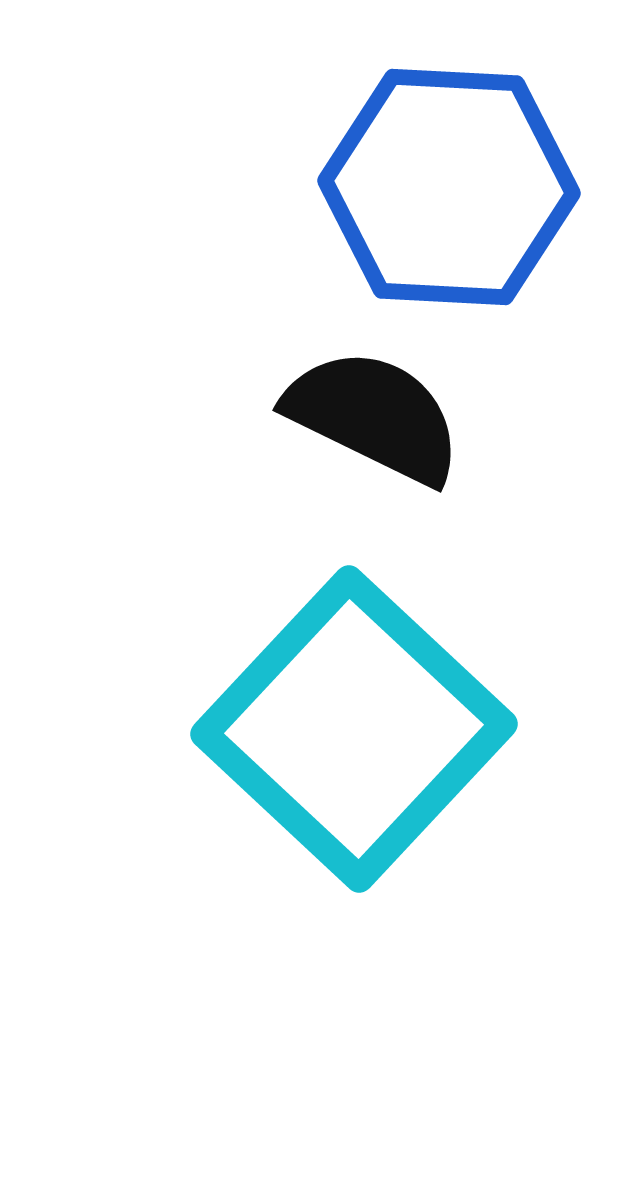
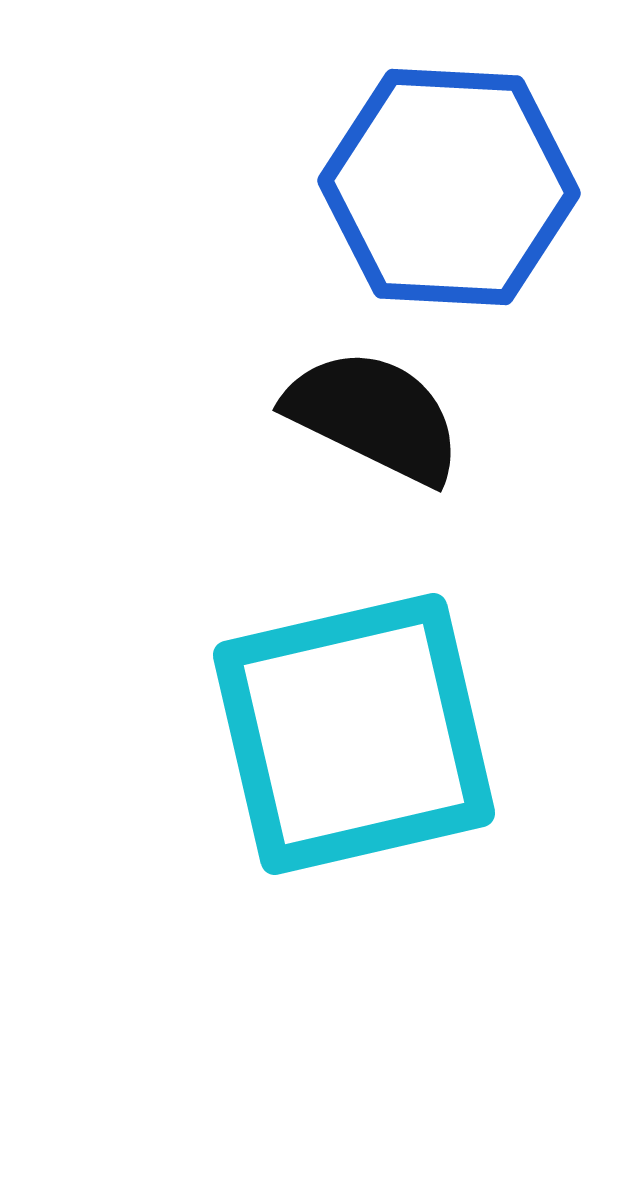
cyan square: moved 5 px down; rotated 34 degrees clockwise
